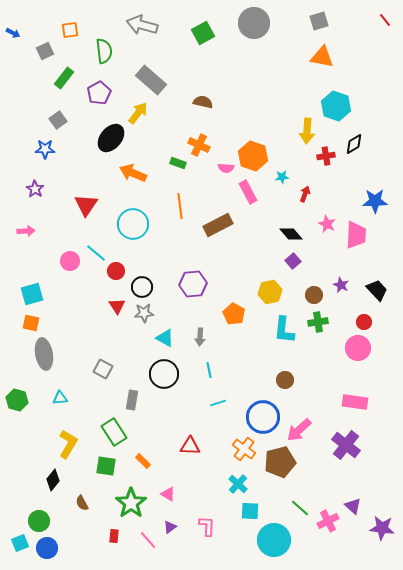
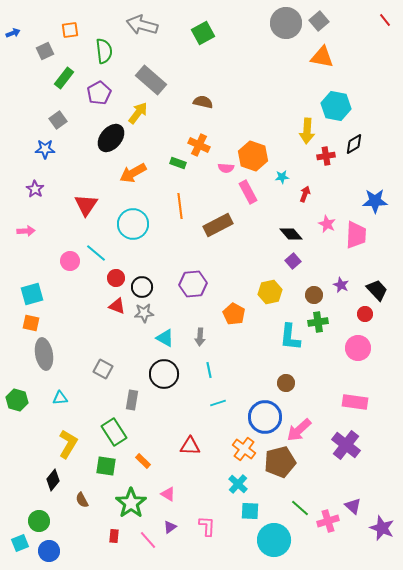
gray square at (319, 21): rotated 24 degrees counterclockwise
gray circle at (254, 23): moved 32 px right
blue arrow at (13, 33): rotated 48 degrees counterclockwise
cyan hexagon at (336, 106): rotated 8 degrees counterclockwise
orange arrow at (133, 173): rotated 52 degrees counterclockwise
red circle at (116, 271): moved 7 px down
red triangle at (117, 306): rotated 36 degrees counterclockwise
red circle at (364, 322): moved 1 px right, 8 px up
cyan L-shape at (284, 330): moved 6 px right, 7 px down
brown circle at (285, 380): moved 1 px right, 3 px down
blue circle at (263, 417): moved 2 px right
brown semicircle at (82, 503): moved 3 px up
pink cross at (328, 521): rotated 10 degrees clockwise
purple star at (382, 528): rotated 15 degrees clockwise
blue circle at (47, 548): moved 2 px right, 3 px down
